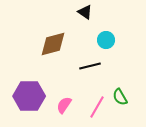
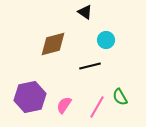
purple hexagon: moved 1 px right, 1 px down; rotated 12 degrees counterclockwise
